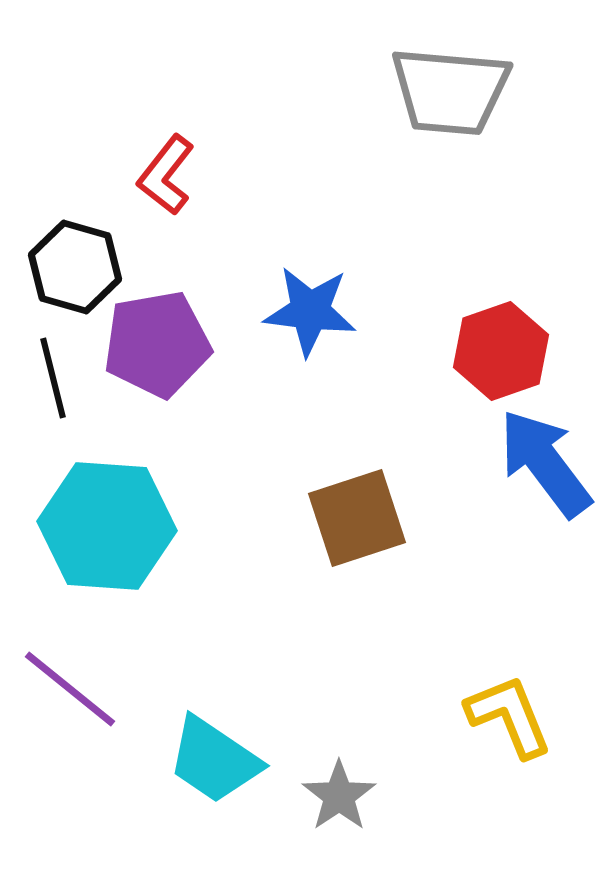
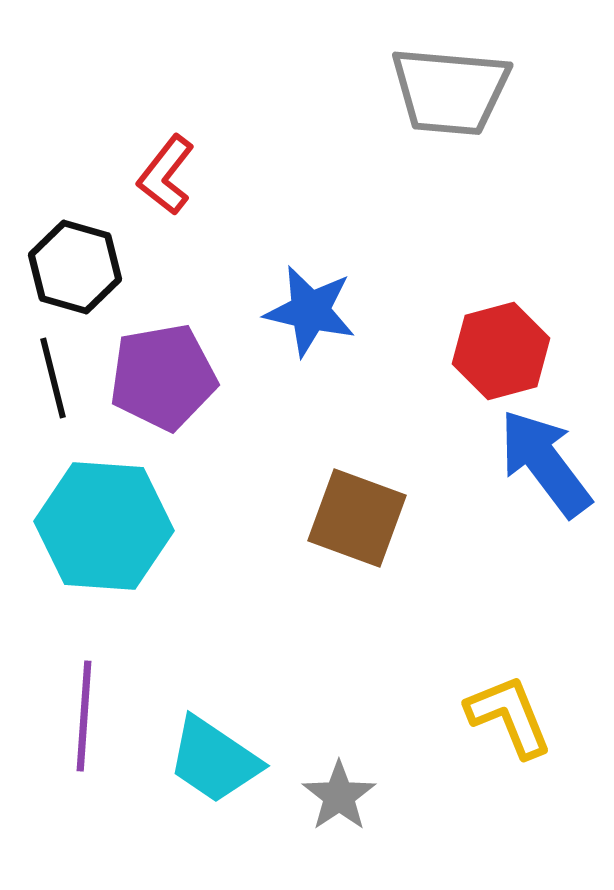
blue star: rotated 6 degrees clockwise
purple pentagon: moved 6 px right, 33 px down
red hexagon: rotated 4 degrees clockwise
brown square: rotated 38 degrees clockwise
cyan hexagon: moved 3 px left
purple line: moved 14 px right, 27 px down; rotated 55 degrees clockwise
